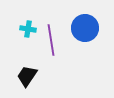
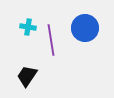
cyan cross: moved 2 px up
